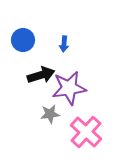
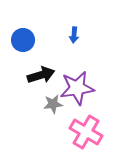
blue arrow: moved 10 px right, 9 px up
purple star: moved 8 px right
gray star: moved 3 px right, 10 px up
pink cross: rotated 12 degrees counterclockwise
